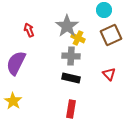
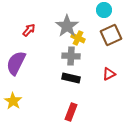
red arrow: rotated 64 degrees clockwise
red triangle: rotated 48 degrees clockwise
red rectangle: moved 3 px down; rotated 12 degrees clockwise
